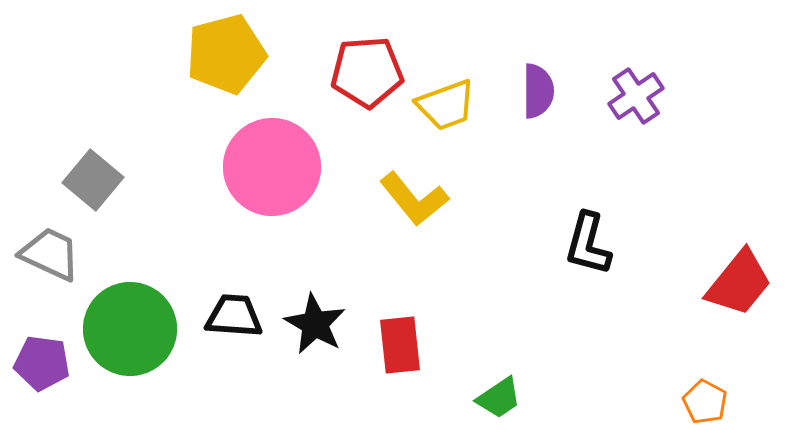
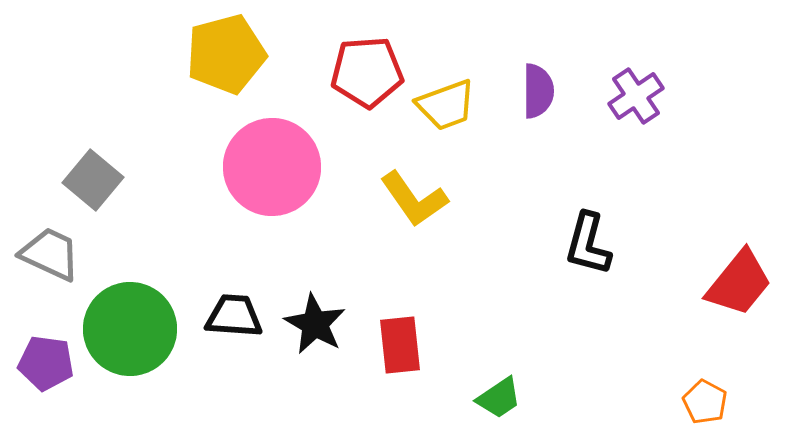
yellow L-shape: rotated 4 degrees clockwise
purple pentagon: moved 4 px right
